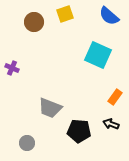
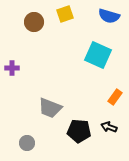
blue semicircle: rotated 25 degrees counterclockwise
purple cross: rotated 24 degrees counterclockwise
black arrow: moved 2 px left, 3 px down
